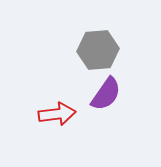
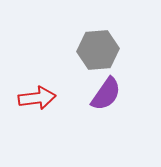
red arrow: moved 20 px left, 16 px up
